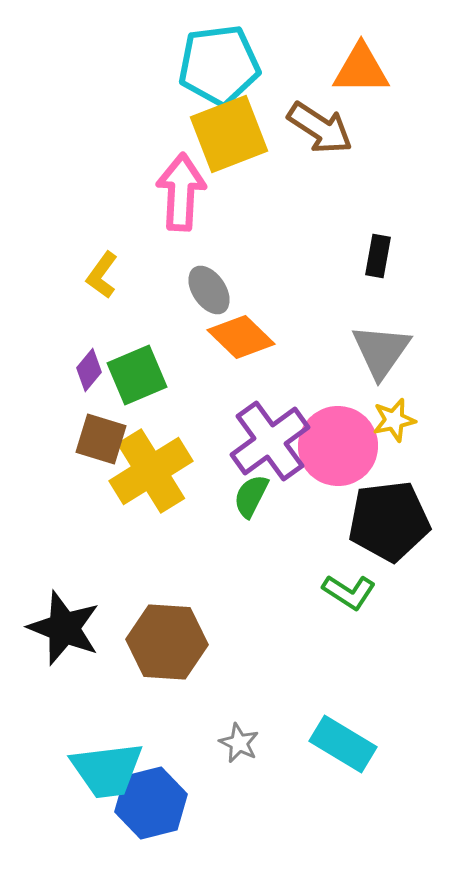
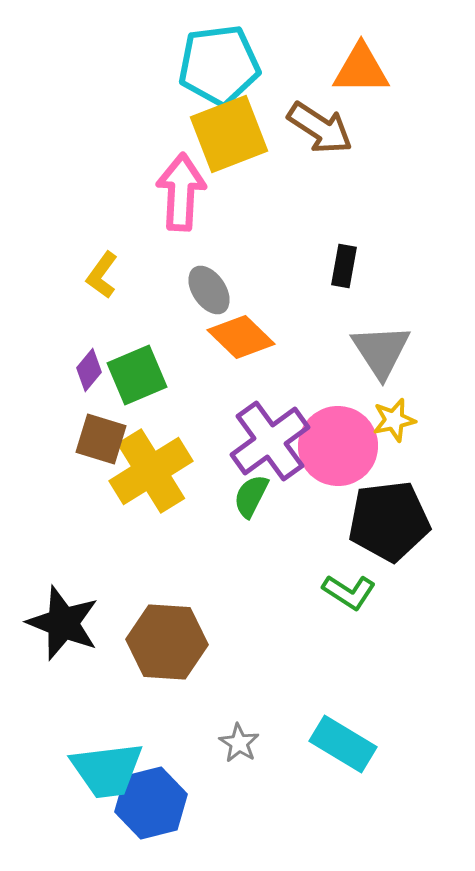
black rectangle: moved 34 px left, 10 px down
gray triangle: rotated 8 degrees counterclockwise
black star: moved 1 px left, 5 px up
gray star: rotated 6 degrees clockwise
